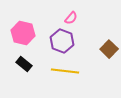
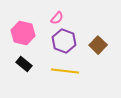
pink semicircle: moved 14 px left
purple hexagon: moved 2 px right
brown square: moved 11 px left, 4 px up
